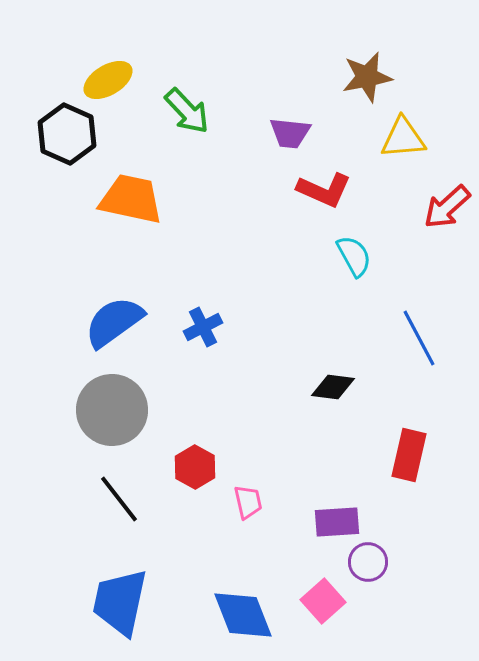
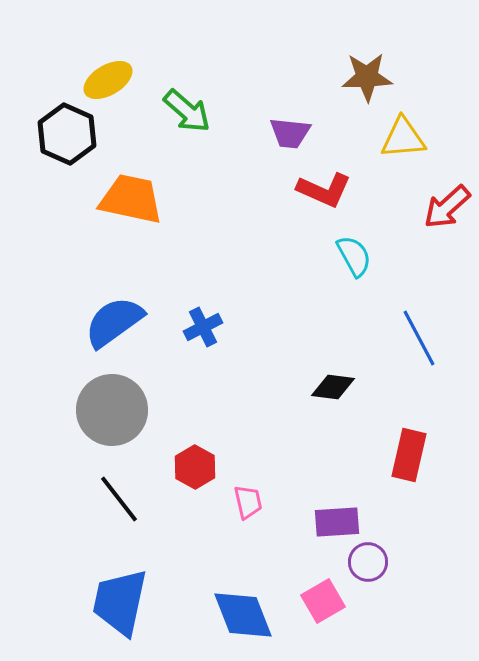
brown star: rotated 9 degrees clockwise
green arrow: rotated 6 degrees counterclockwise
pink square: rotated 12 degrees clockwise
